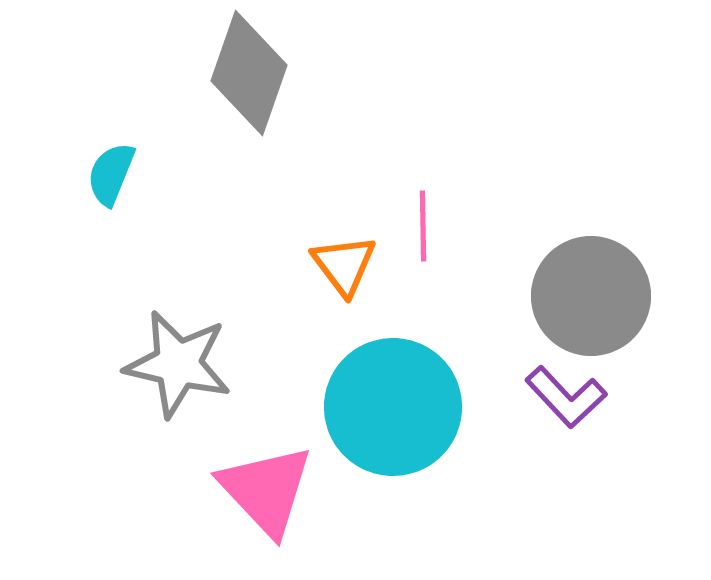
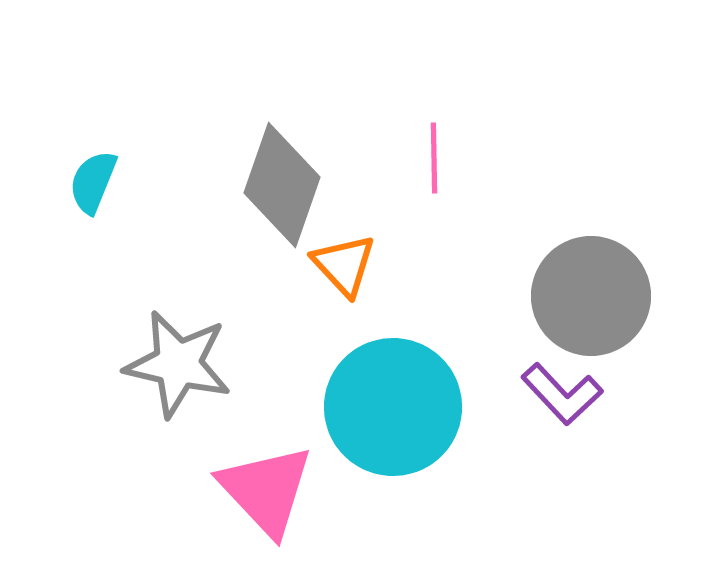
gray diamond: moved 33 px right, 112 px down
cyan semicircle: moved 18 px left, 8 px down
pink line: moved 11 px right, 68 px up
orange triangle: rotated 6 degrees counterclockwise
purple L-shape: moved 4 px left, 3 px up
